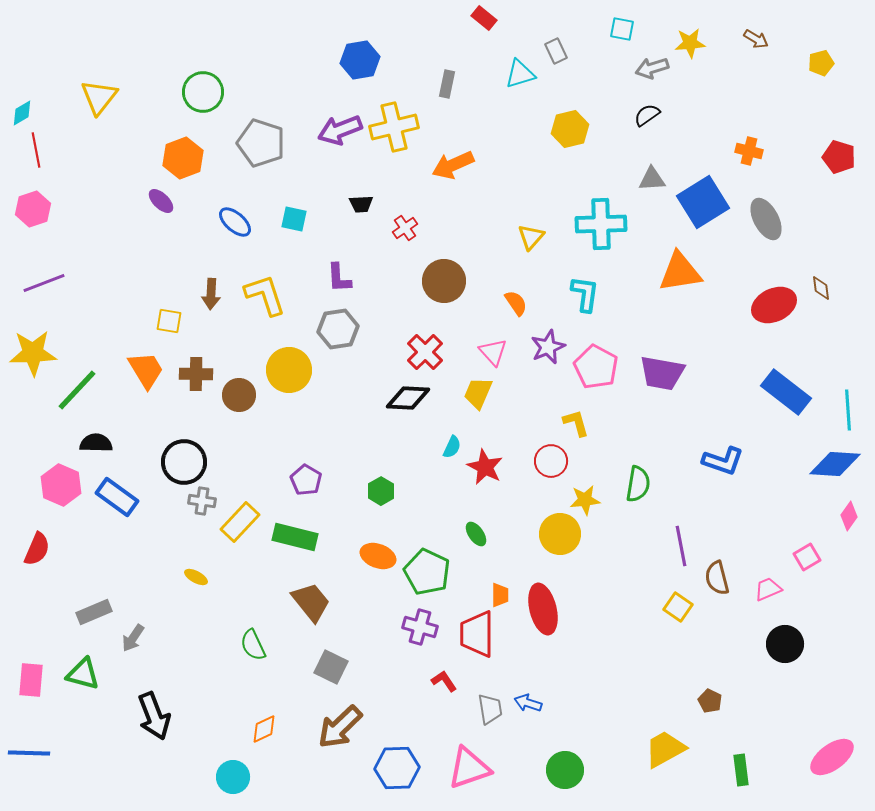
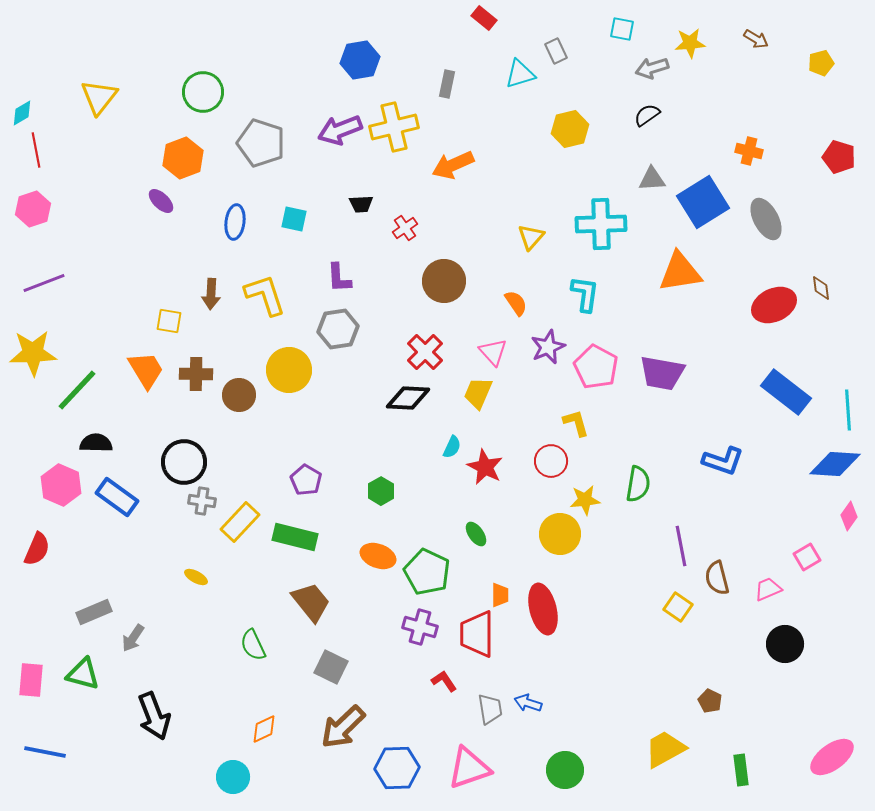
blue ellipse at (235, 222): rotated 56 degrees clockwise
brown arrow at (340, 727): moved 3 px right
blue line at (29, 753): moved 16 px right, 1 px up; rotated 9 degrees clockwise
